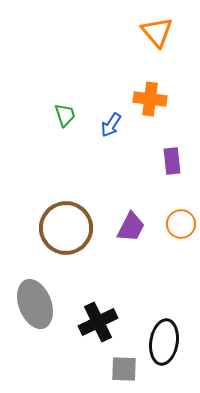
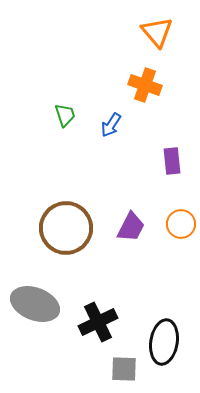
orange cross: moved 5 px left, 14 px up; rotated 12 degrees clockwise
gray ellipse: rotated 48 degrees counterclockwise
